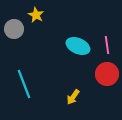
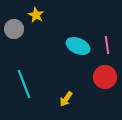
red circle: moved 2 px left, 3 px down
yellow arrow: moved 7 px left, 2 px down
